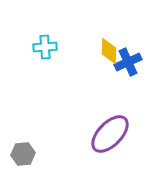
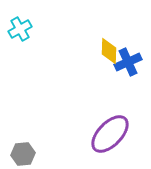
cyan cross: moved 25 px left, 18 px up; rotated 25 degrees counterclockwise
